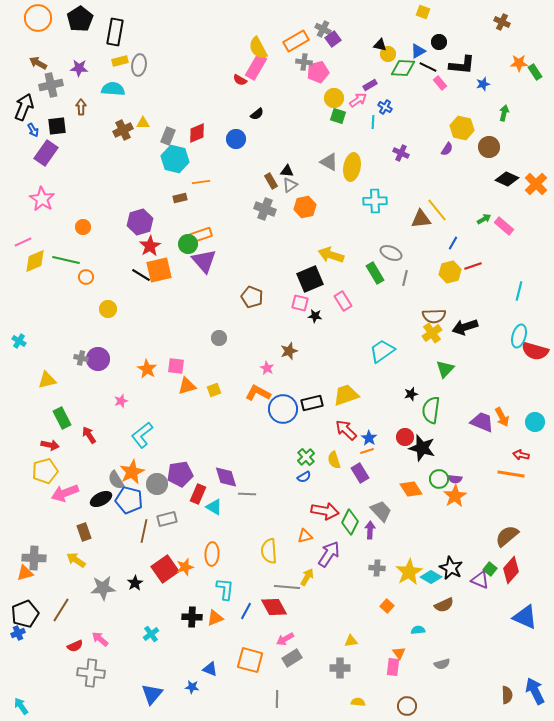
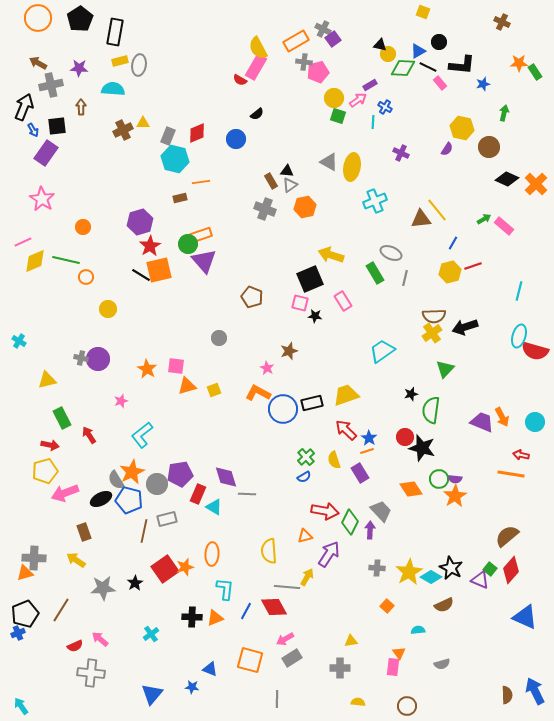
cyan cross at (375, 201): rotated 20 degrees counterclockwise
